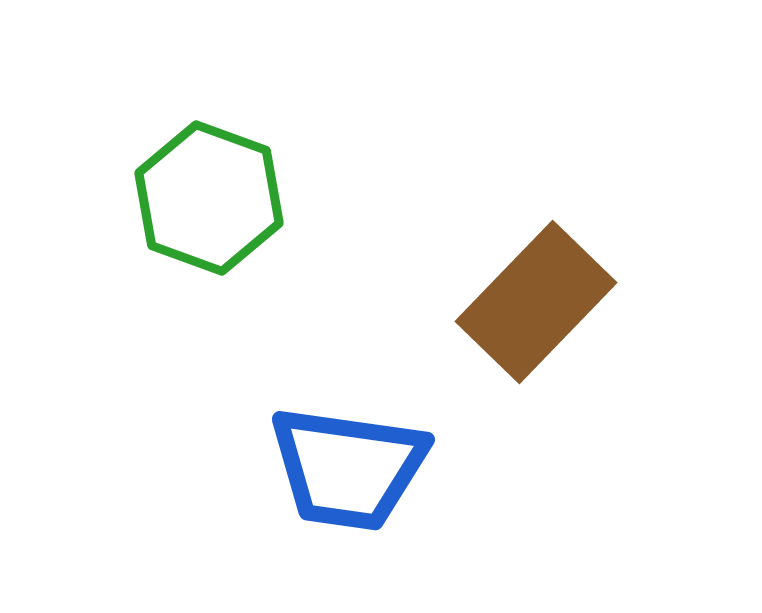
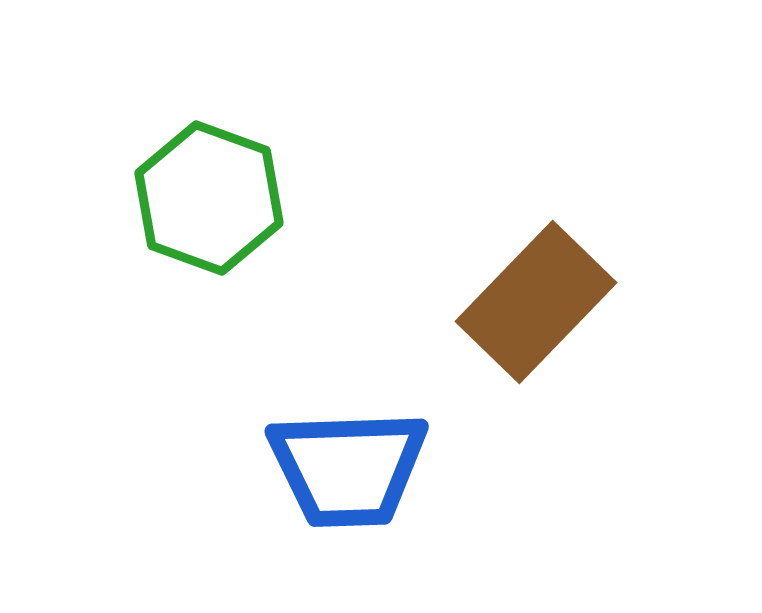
blue trapezoid: rotated 10 degrees counterclockwise
